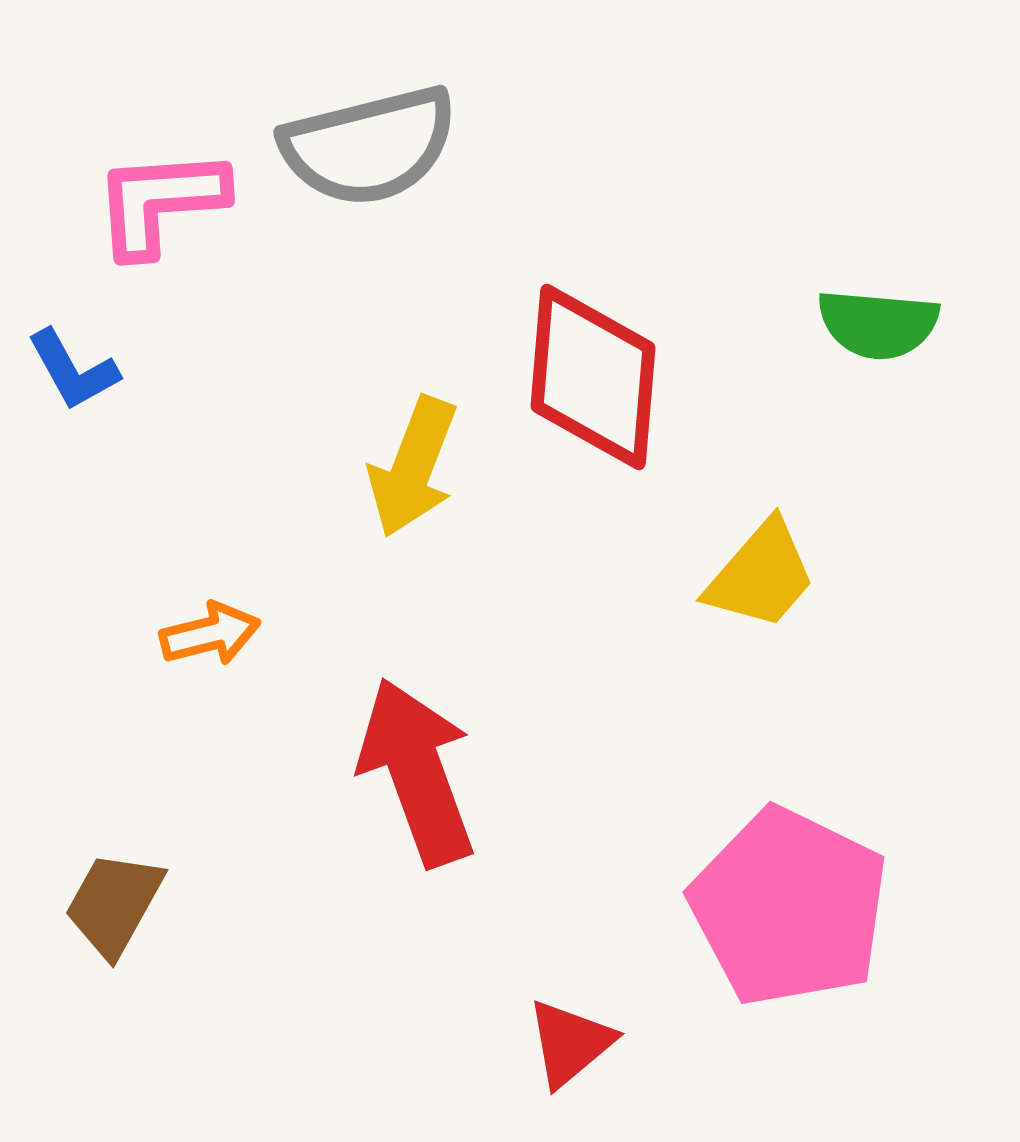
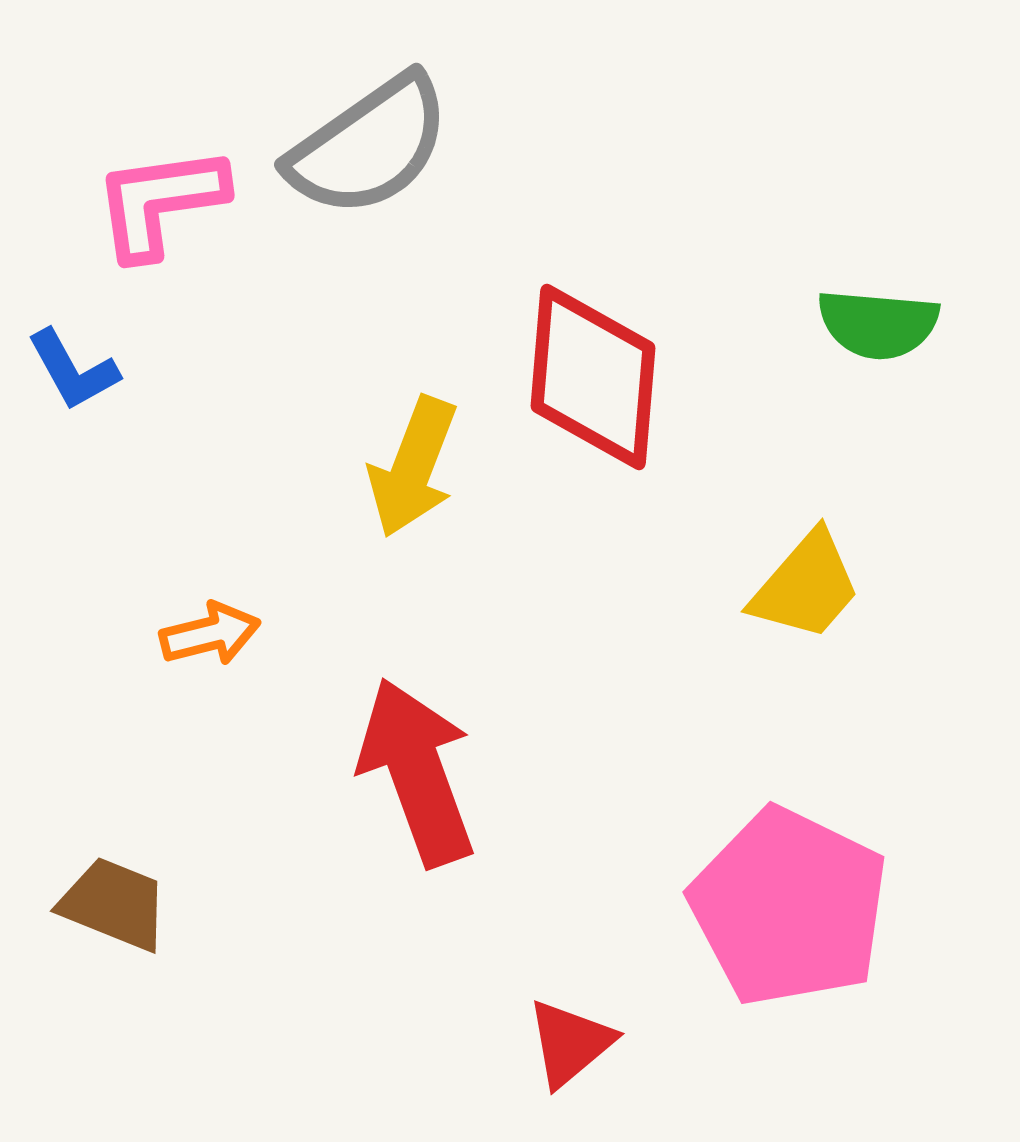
gray semicircle: rotated 21 degrees counterclockwise
pink L-shape: rotated 4 degrees counterclockwise
yellow trapezoid: moved 45 px right, 11 px down
brown trapezoid: rotated 83 degrees clockwise
